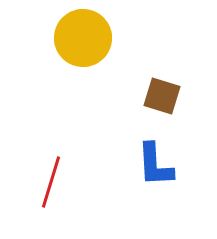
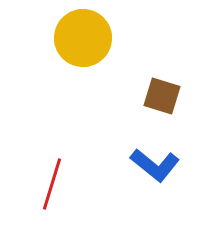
blue L-shape: rotated 48 degrees counterclockwise
red line: moved 1 px right, 2 px down
